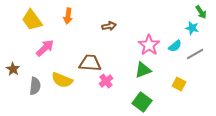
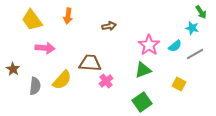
pink arrow: rotated 48 degrees clockwise
yellow semicircle: rotated 70 degrees counterclockwise
green square: rotated 18 degrees clockwise
